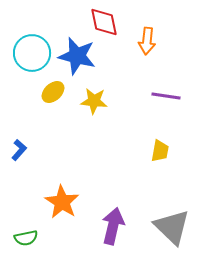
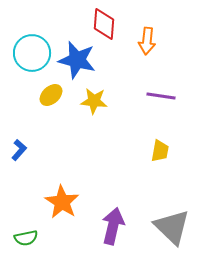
red diamond: moved 2 px down; rotated 16 degrees clockwise
blue star: moved 4 px down
yellow ellipse: moved 2 px left, 3 px down
purple line: moved 5 px left
